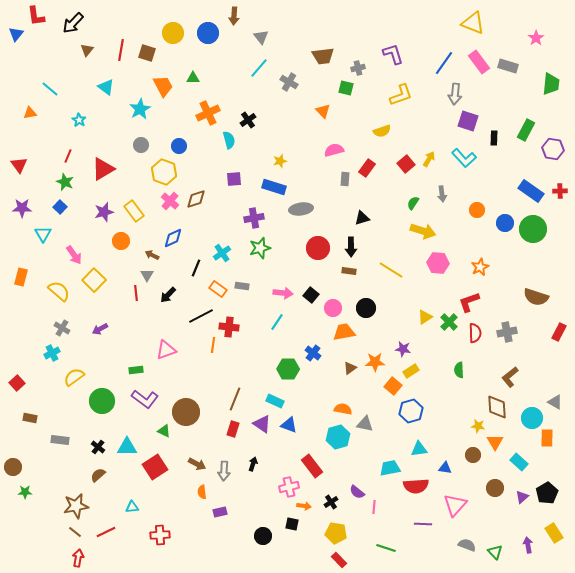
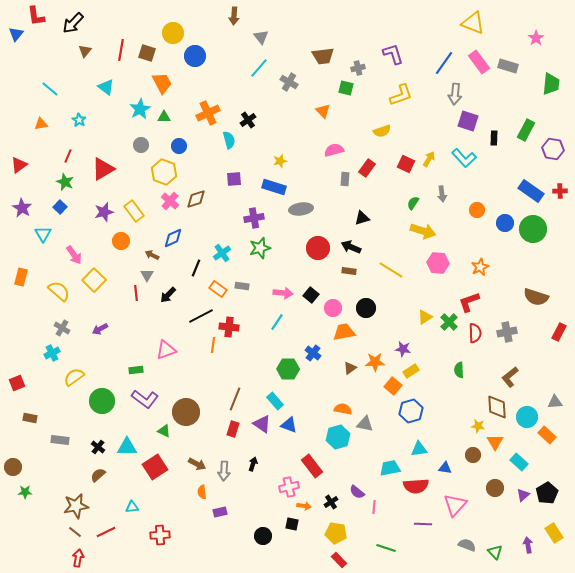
blue circle at (208, 33): moved 13 px left, 23 px down
brown triangle at (87, 50): moved 2 px left, 1 px down
green triangle at (193, 78): moved 29 px left, 39 px down
orange trapezoid at (163, 86): moved 1 px left, 3 px up
orange triangle at (30, 113): moved 11 px right, 11 px down
red square at (406, 164): rotated 24 degrees counterclockwise
red triangle at (19, 165): rotated 30 degrees clockwise
purple star at (22, 208): rotated 30 degrees clockwise
black arrow at (351, 247): rotated 114 degrees clockwise
red square at (17, 383): rotated 21 degrees clockwise
cyan rectangle at (275, 401): rotated 24 degrees clockwise
gray triangle at (555, 402): rotated 35 degrees counterclockwise
cyan circle at (532, 418): moved 5 px left, 1 px up
orange rectangle at (547, 438): moved 3 px up; rotated 48 degrees counterclockwise
purple triangle at (522, 497): moved 1 px right, 2 px up
